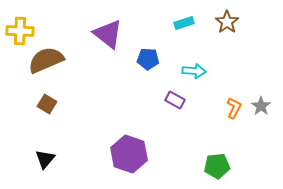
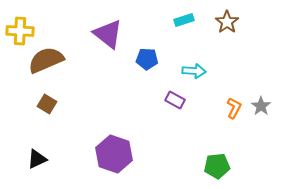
cyan rectangle: moved 3 px up
blue pentagon: moved 1 px left
purple hexagon: moved 15 px left
black triangle: moved 8 px left; rotated 25 degrees clockwise
